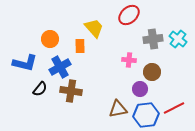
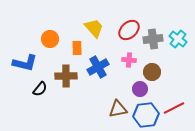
red ellipse: moved 15 px down
orange rectangle: moved 3 px left, 2 px down
blue cross: moved 38 px right
brown cross: moved 5 px left, 15 px up; rotated 10 degrees counterclockwise
